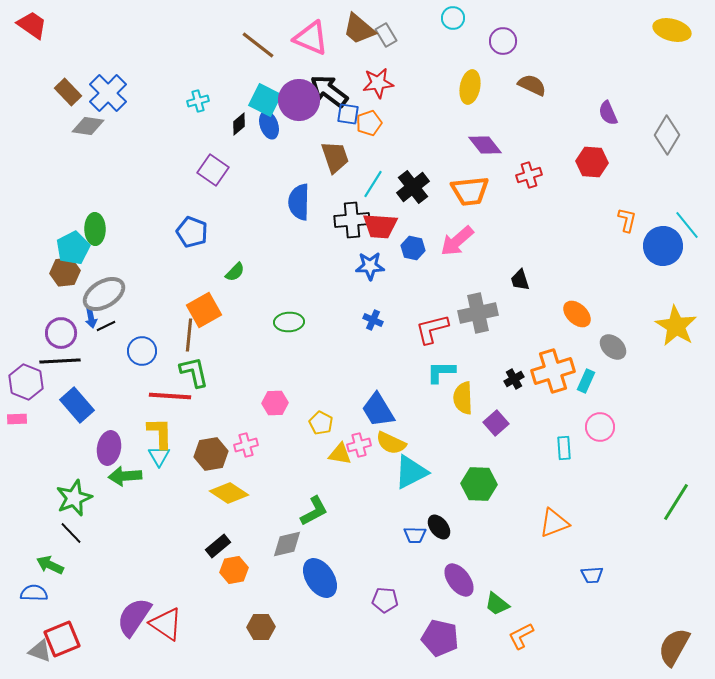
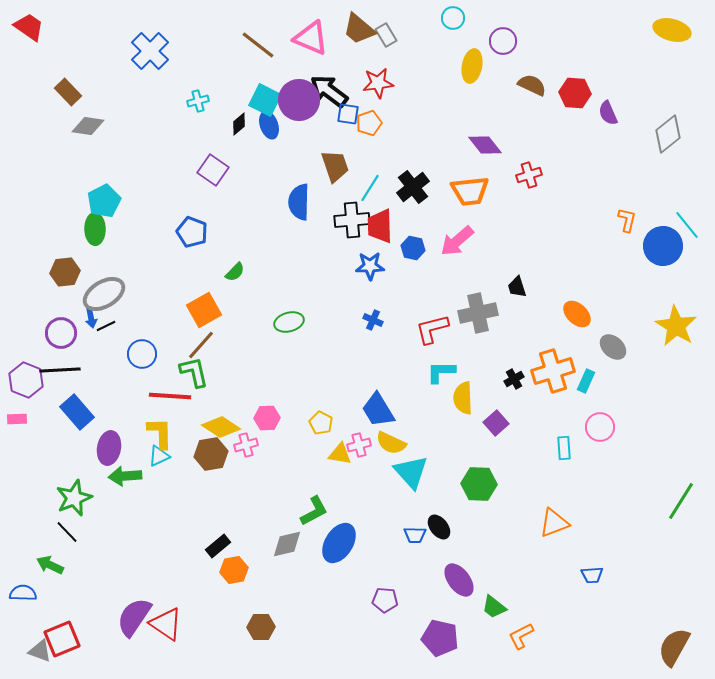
red trapezoid at (32, 25): moved 3 px left, 2 px down
yellow ellipse at (470, 87): moved 2 px right, 21 px up
blue cross at (108, 93): moved 42 px right, 42 px up
gray diamond at (667, 135): moved 1 px right, 1 px up; rotated 21 degrees clockwise
brown trapezoid at (335, 157): moved 9 px down
red hexagon at (592, 162): moved 17 px left, 69 px up
cyan line at (373, 184): moved 3 px left, 4 px down
red trapezoid at (380, 226): rotated 84 degrees clockwise
cyan pentagon at (73, 248): moved 31 px right, 47 px up
black trapezoid at (520, 280): moved 3 px left, 7 px down
green ellipse at (289, 322): rotated 12 degrees counterclockwise
brown line at (189, 335): moved 12 px right, 10 px down; rotated 36 degrees clockwise
blue circle at (142, 351): moved 3 px down
black line at (60, 361): moved 9 px down
purple hexagon at (26, 382): moved 2 px up
pink hexagon at (275, 403): moved 8 px left, 15 px down
blue rectangle at (77, 405): moved 7 px down
cyan triangle at (159, 456): rotated 35 degrees clockwise
cyan triangle at (411, 472): rotated 45 degrees counterclockwise
yellow diamond at (229, 493): moved 8 px left, 66 px up
green line at (676, 502): moved 5 px right, 1 px up
black line at (71, 533): moved 4 px left, 1 px up
blue ellipse at (320, 578): moved 19 px right, 35 px up; rotated 66 degrees clockwise
blue semicircle at (34, 593): moved 11 px left
green trapezoid at (497, 604): moved 3 px left, 3 px down
